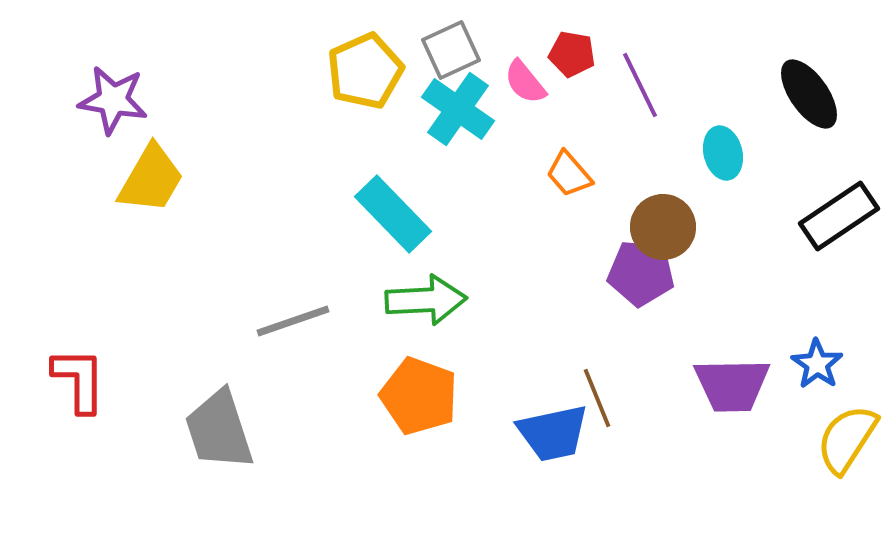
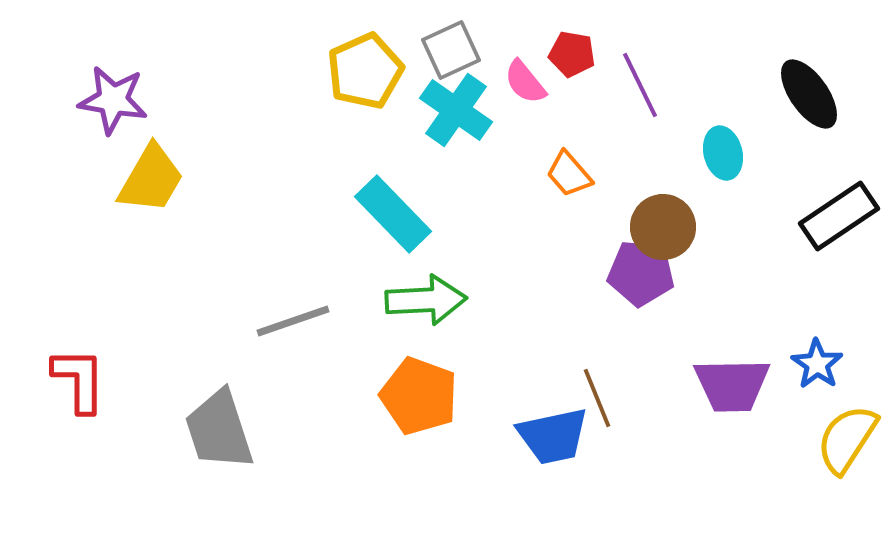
cyan cross: moved 2 px left, 1 px down
blue trapezoid: moved 3 px down
